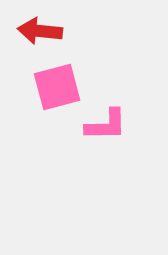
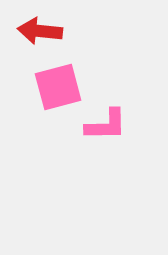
pink square: moved 1 px right
